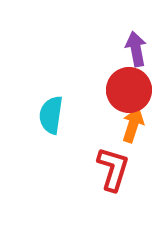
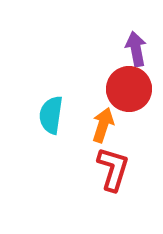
red circle: moved 1 px up
orange arrow: moved 30 px left
